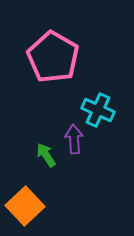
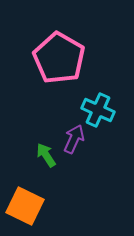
pink pentagon: moved 6 px right, 1 px down
purple arrow: rotated 28 degrees clockwise
orange square: rotated 21 degrees counterclockwise
